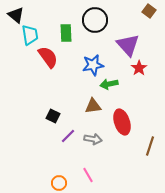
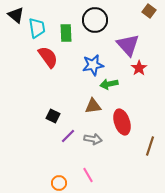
cyan trapezoid: moved 7 px right, 7 px up
